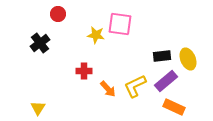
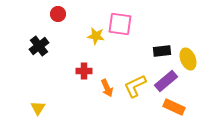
yellow star: moved 1 px down
black cross: moved 1 px left, 3 px down
black rectangle: moved 5 px up
orange arrow: moved 1 px left, 1 px up; rotated 18 degrees clockwise
